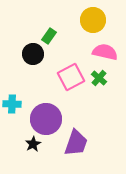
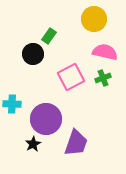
yellow circle: moved 1 px right, 1 px up
green cross: moved 4 px right; rotated 28 degrees clockwise
